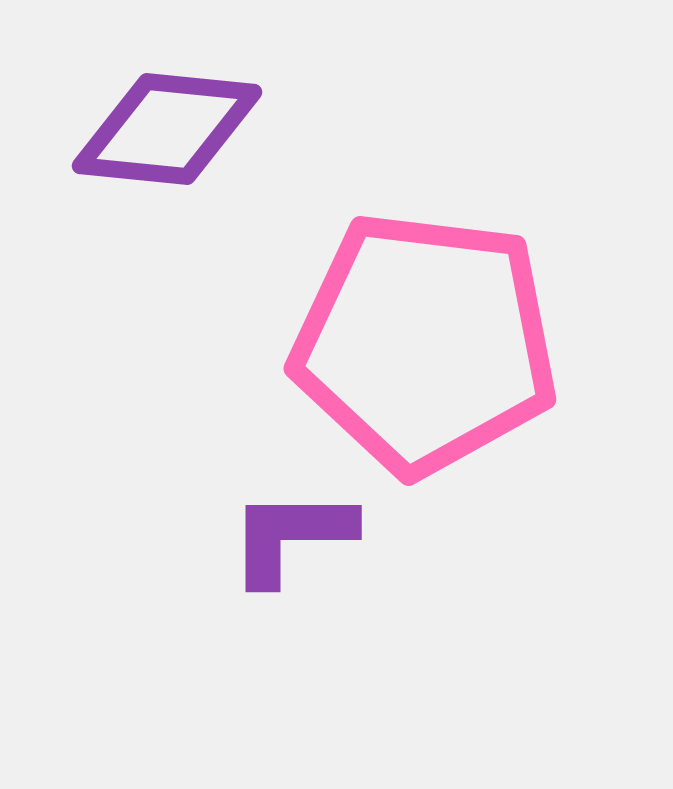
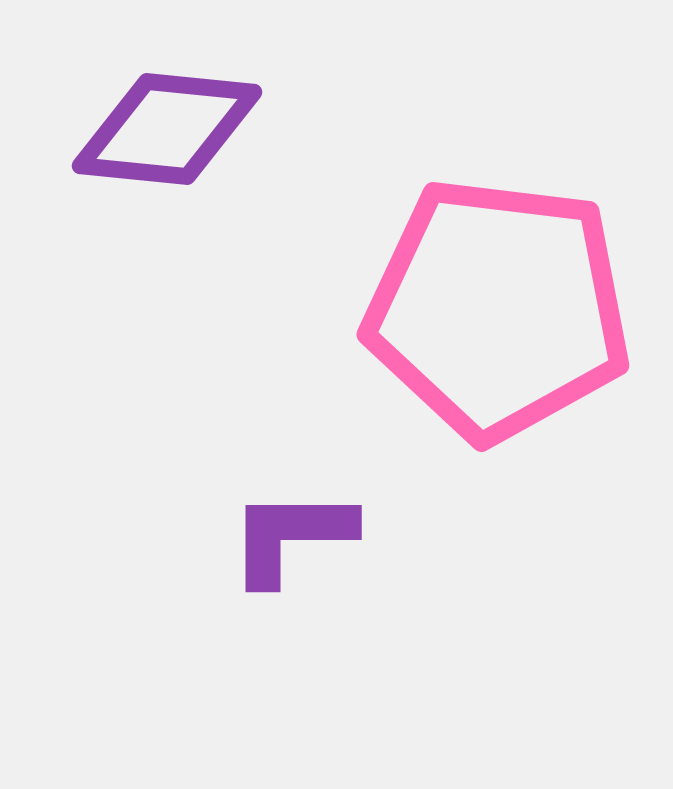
pink pentagon: moved 73 px right, 34 px up
